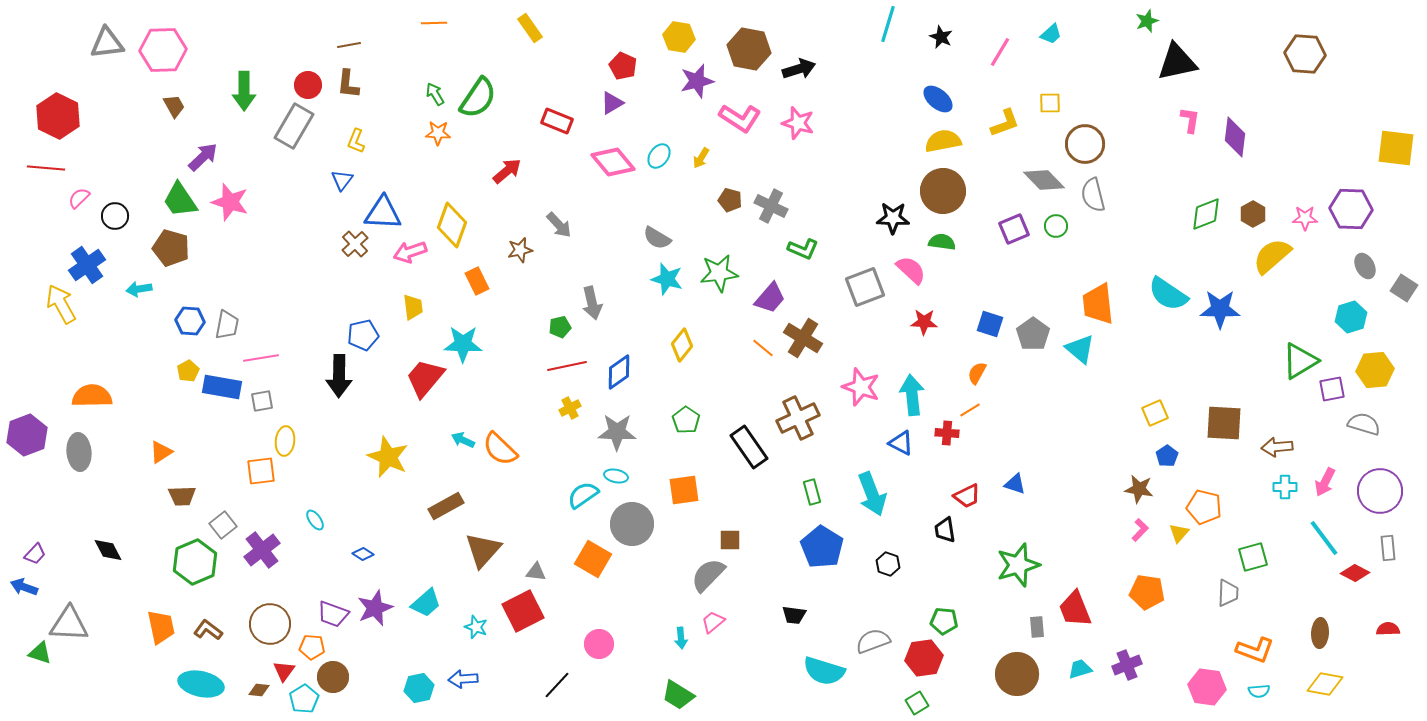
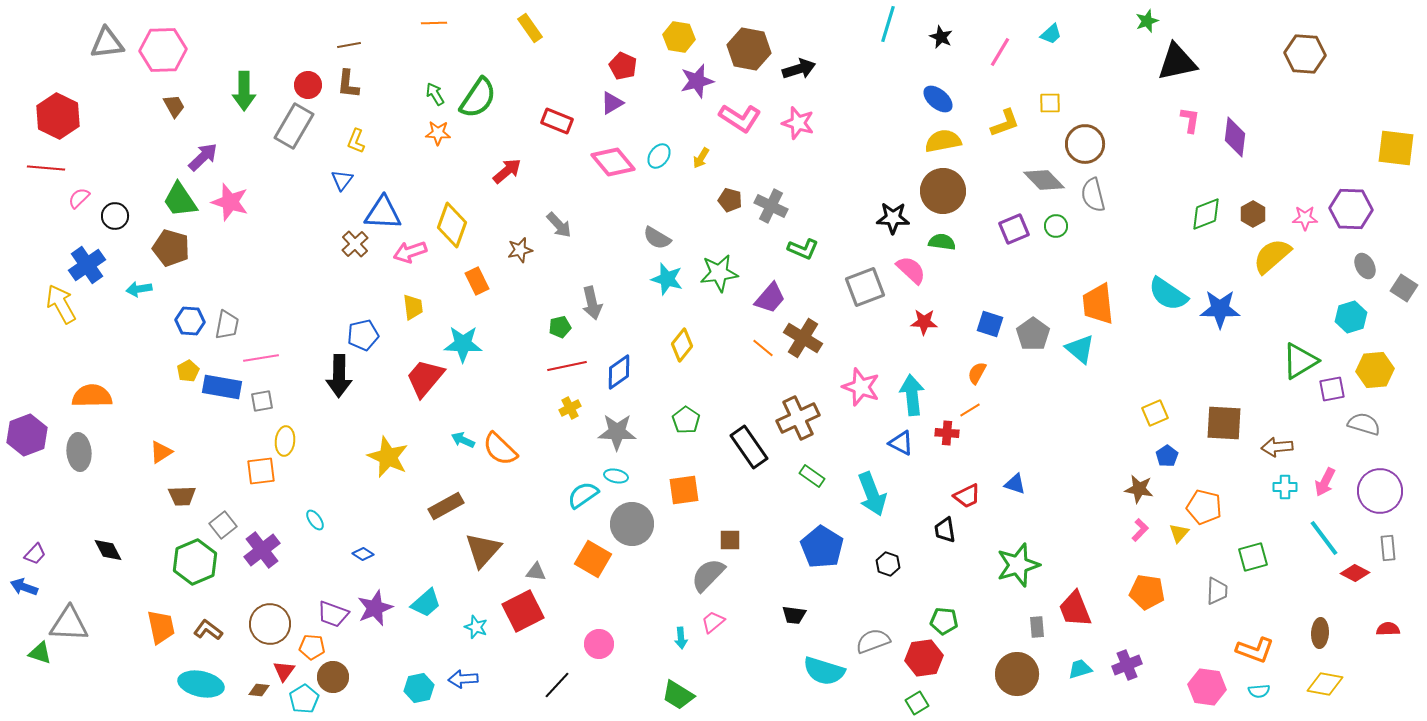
green rectangle at (812, 492): moved 16 px up; rotated 40 degrees counterclockwise
gray trapezoid at (1228, 593): moved 11 px left, 2 px up
